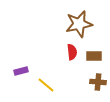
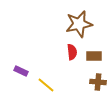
purple rectangle: rotated 40 degrees clockwise
